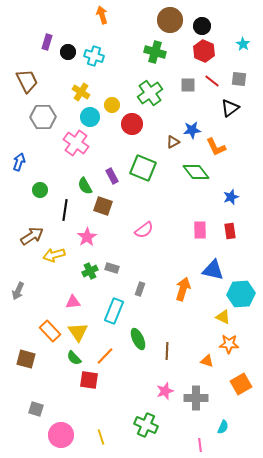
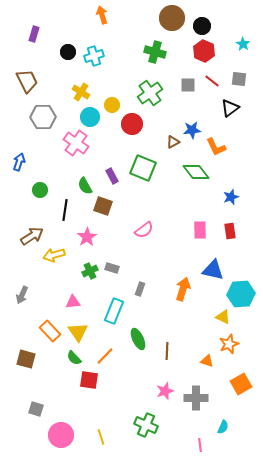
brown circle at (170, 20): moved 2 px right, 2 px up
purple rectangle at (47, 42): moved 13 px left, 8 px up
cyan cross at (94, 56): rotated 36 degrees counterclockwise
gray arrow at (18, 291): moved 4 px right, 4 px down
orange star at (229, 344): rotated 24 degrees counterclockwise
